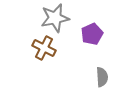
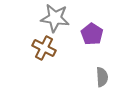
gray star: rotated 20 degrees clockwise
purple pentagon: rotated 15 degrees counterclockwise
